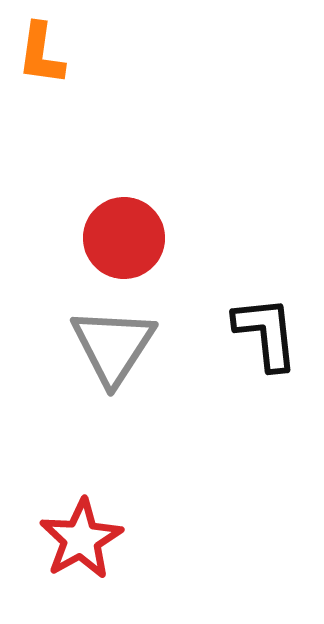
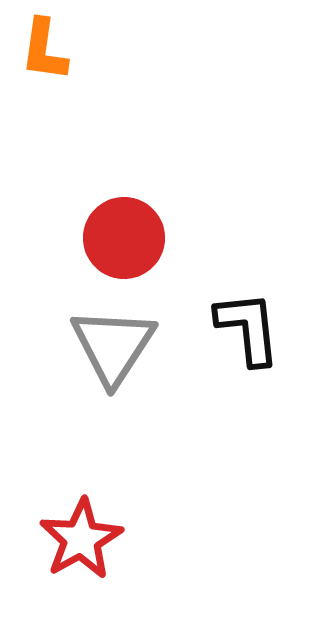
orange L-shape: moved 3 px right, 4 px up
black L-shape: moved 18 px left, 5 px up
